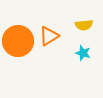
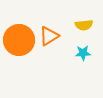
orange circle: moved 1 px right, 1 px up
cyan star: rotated 21 degrees counterclockwise
